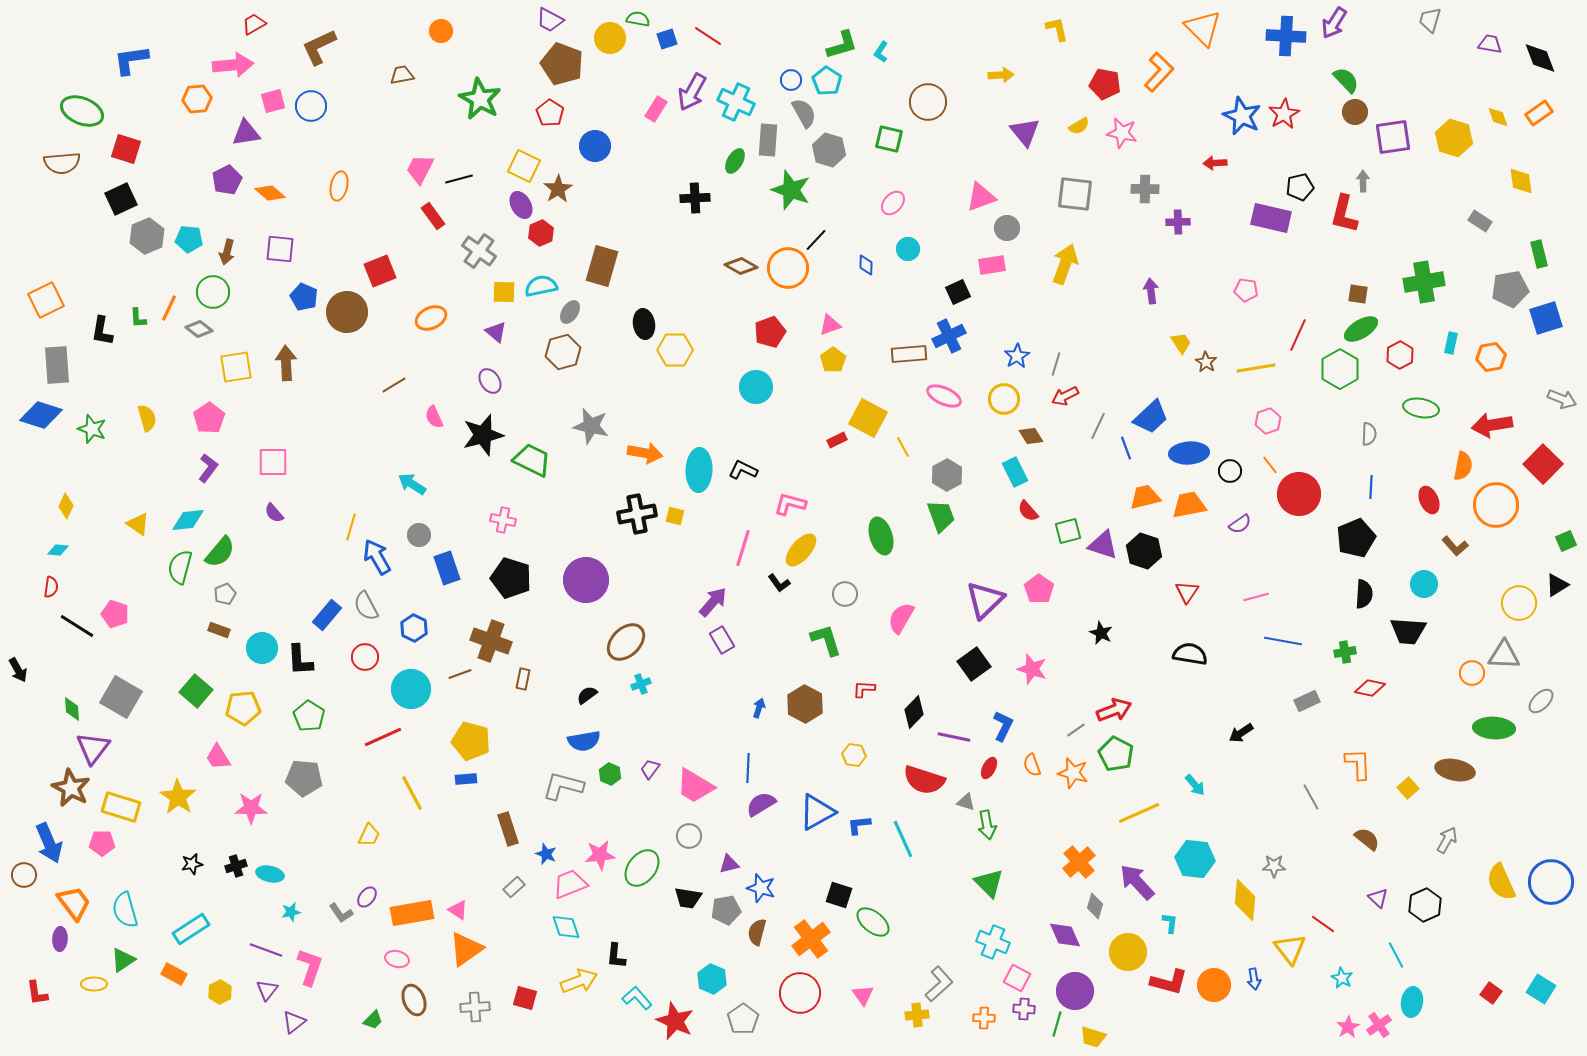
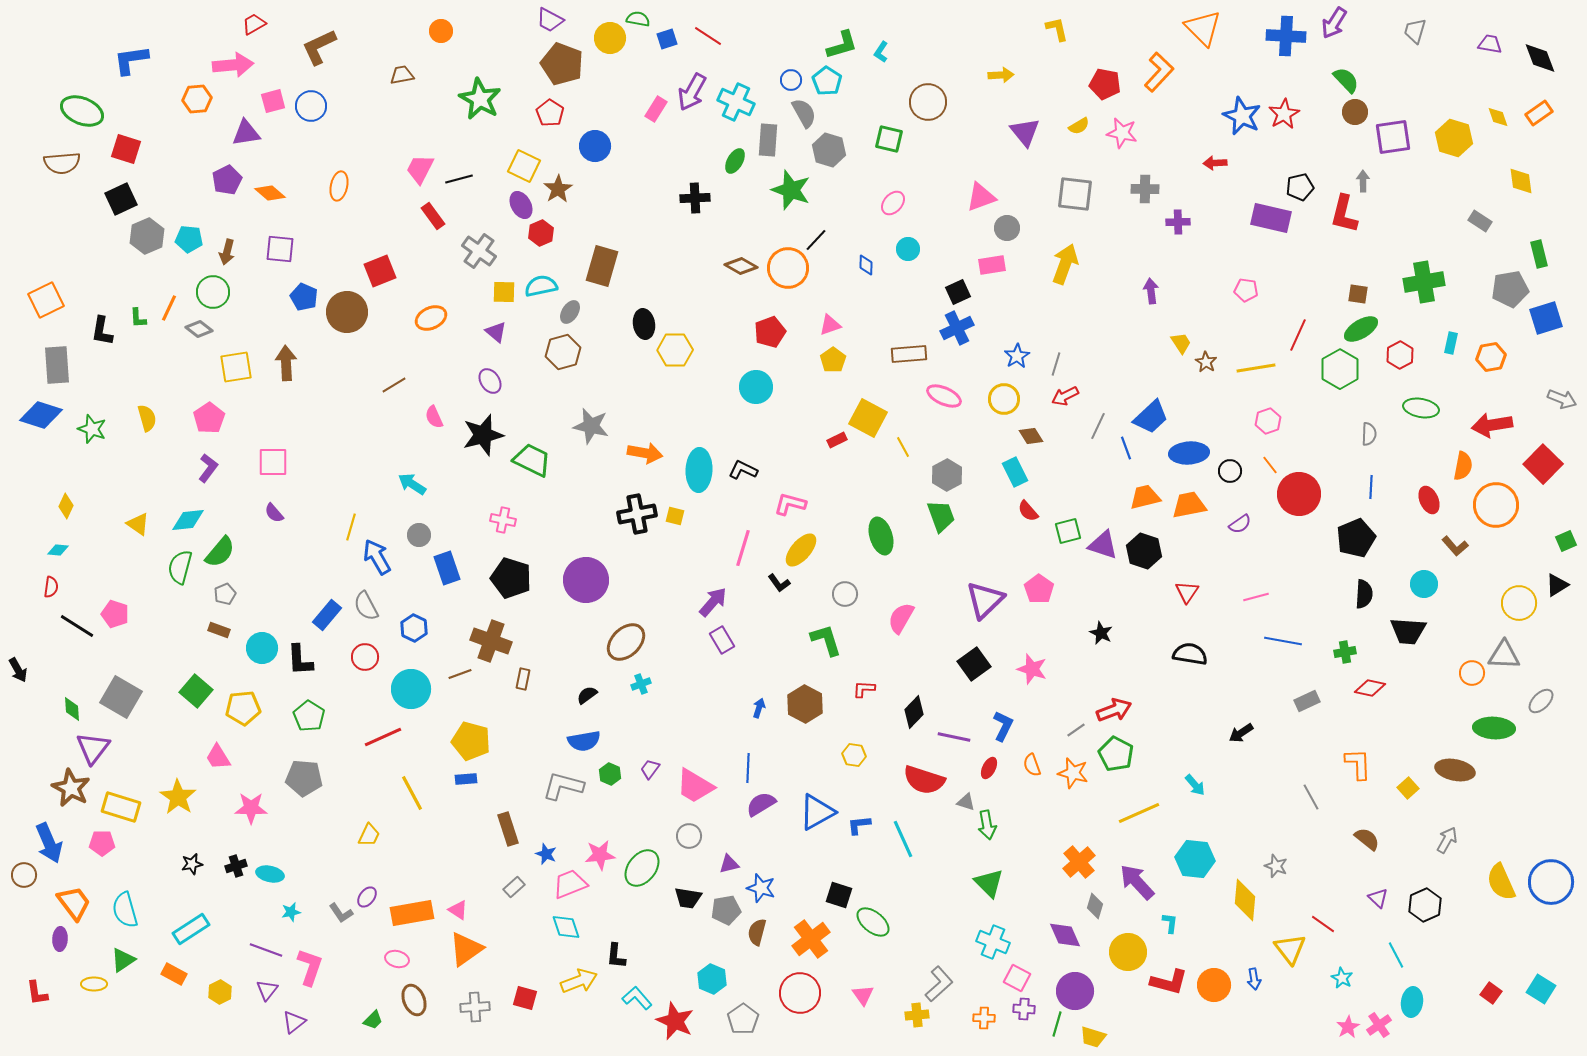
gray trapezoid at (1430, 20): moved 15 px left, 11 px down
blue cross at (949, 336): moved 8 px right, 8 px up
gray star at (1274, 866): moved 2 px right; rotated 20 degrees clockwise
